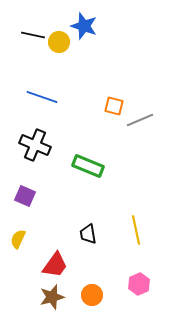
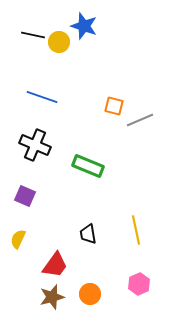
orange circle: moved 2 px left, 1 px up
